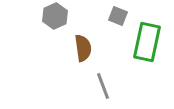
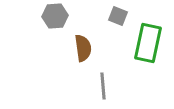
gray hexagon: rotated 20 degrees clockwise
green rectangle: moved 1 px right, 1 px down
gray line: rotated 16 degrees clockwise
